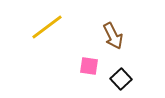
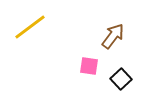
yellow line: moved 17 px left
brown arrow: rotated 116 degrees counterclockwise
